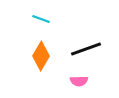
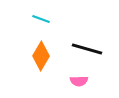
black line: moved 1 px right; rotated 36 degrees clockwise
